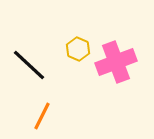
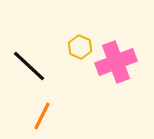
yellow hexagon: moved 2 px right, 2 px up
black line: moved 1 px down
